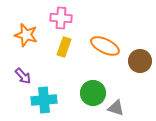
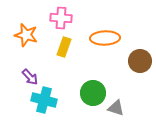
orange ellipse: moved 8 px up; rotated 28 degrees counterclockwise
purple arrow: moved 7 px right, 1 px down
cyan cross: rotated 20 degrees clockwise
